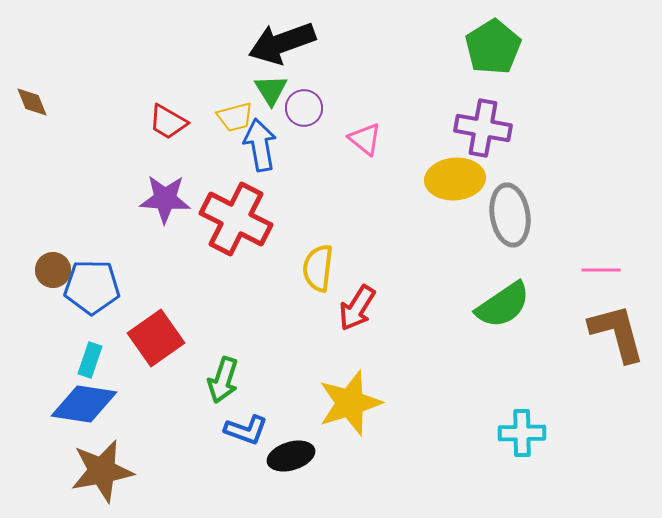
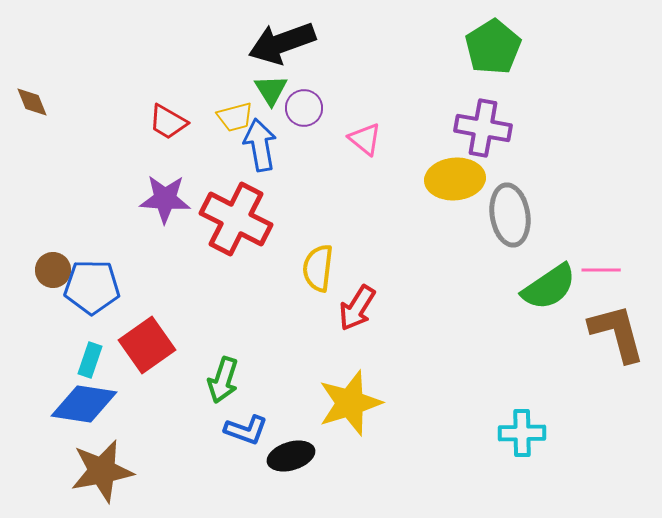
green semicircle: moved 46 px right, 18 px up
red square: moved 9 px left, 7 px down
